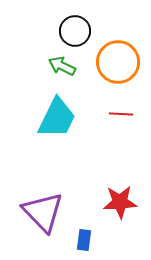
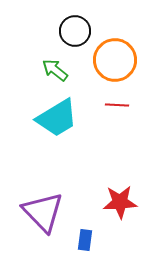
orange circle: moved 3 px left, 2 px up
green arrow: moved 7 px left, 4 px down; rotated 12 degrees clockwise
red line: moved 4 px left, 9 px up
cyan trapezoid: rotated 33 degrees clockwise
blue rectangle: moved 1 px right
